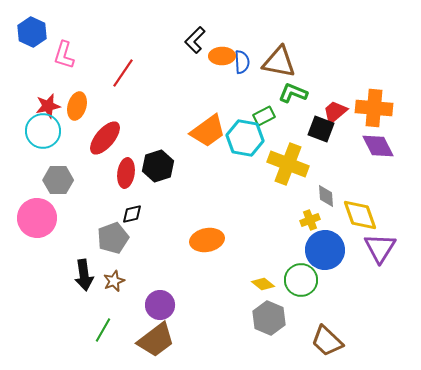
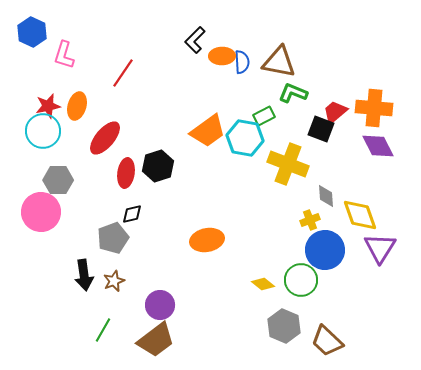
pink circle at (37, 218): moved 4 px right, 6 px up
gray hexagon at (269, 318): moved 15 px right, 8 px down
